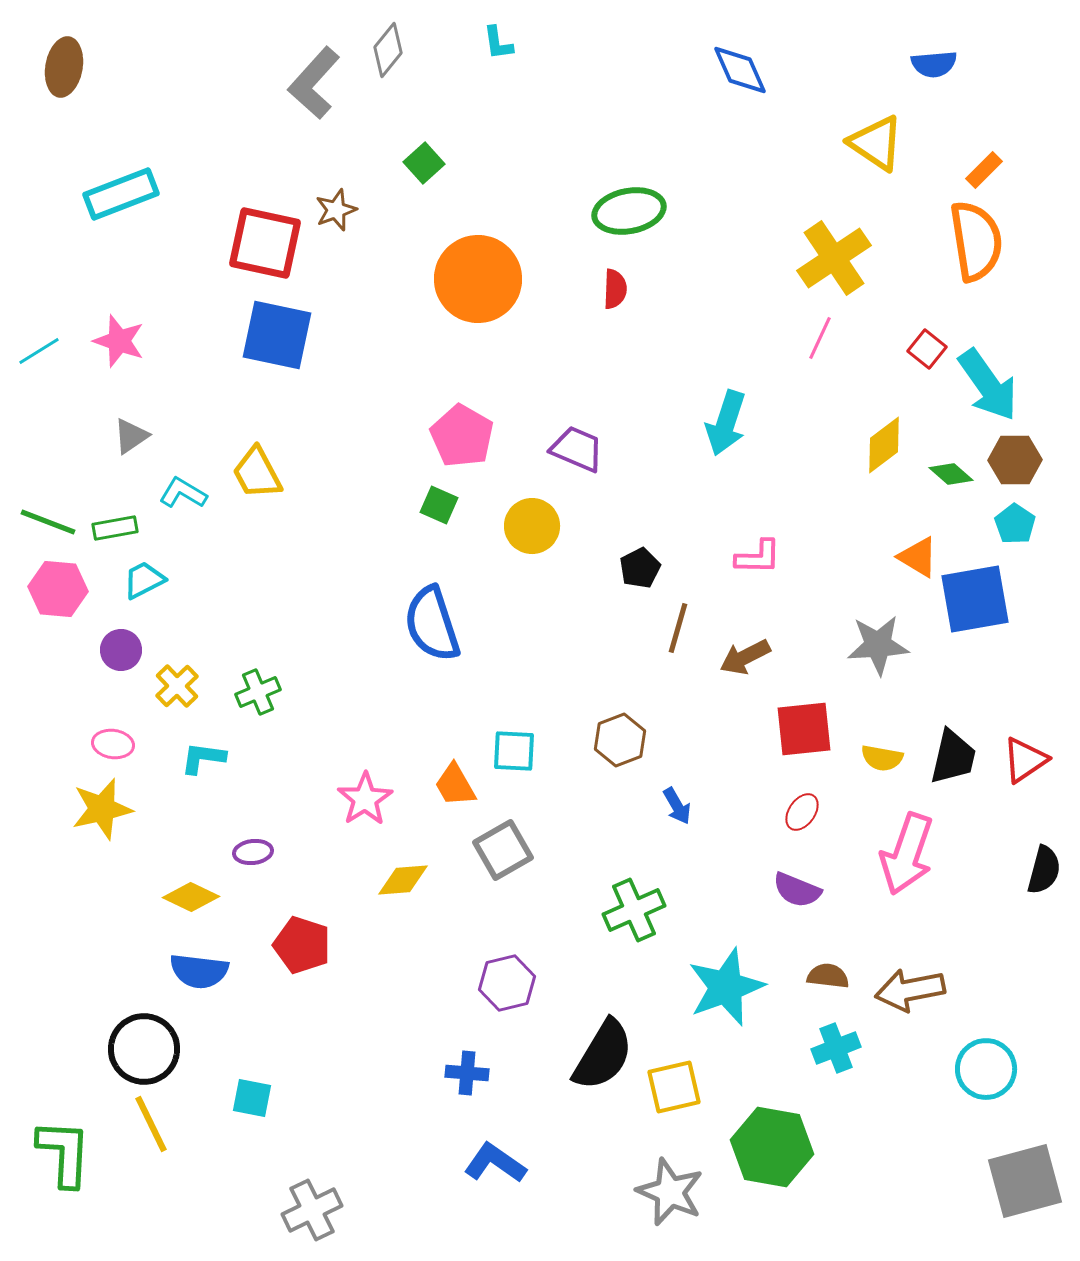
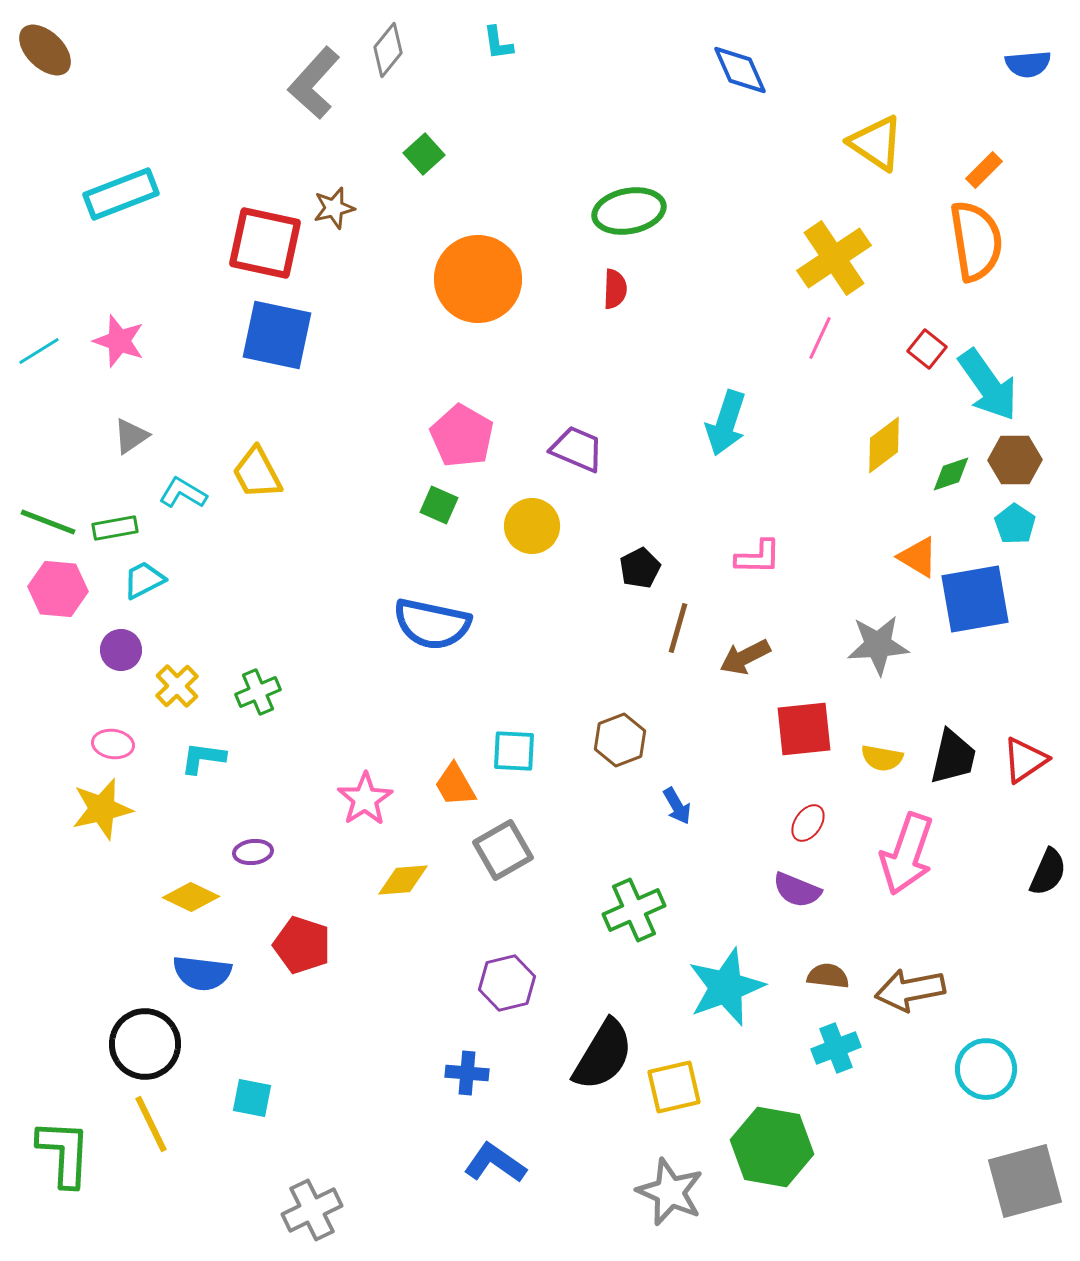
blue semicircle at (934, 64): moved 94 px right
brown ellipse at (64, 67): moved 19 px left, 17 px up; rotated 56 degrees counterclockwise
green square at (424, 163): moved 9 px up
brown star at (336, 210): moved 2 px left, 2 px up; rotated 6 degrees clockwise
green diamond at (951, 474): rotated 60 degrees counterclockwise
blue semicircle at (432, 624): rotated 60 degrees counterclockwise
red ellipse at (802, 812): moved 6 px right, 11 px down
black semicircle at (1044, 870): moved 4 px right, 2 px down; rotated 9 degrees clockwise
blue semicircle at (199, 971): moved 3 px right, 2 px down
black circle at (144, 1049): moved 1 px right, 5 px up
